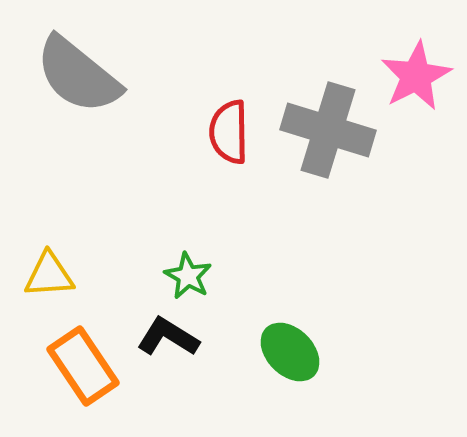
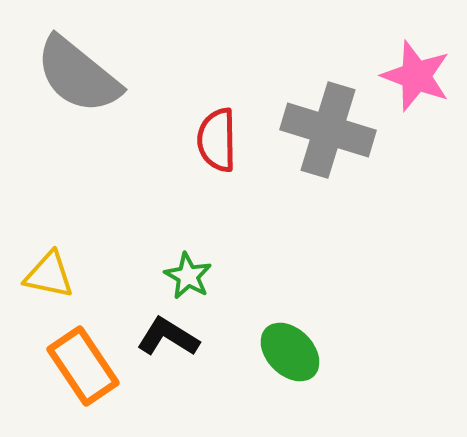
pink star: rotated 24 degrees counterclockwise
red semicircle: moved 12 px left, 8 px down
yellow triangle: rotated 16 degrees clockwise
